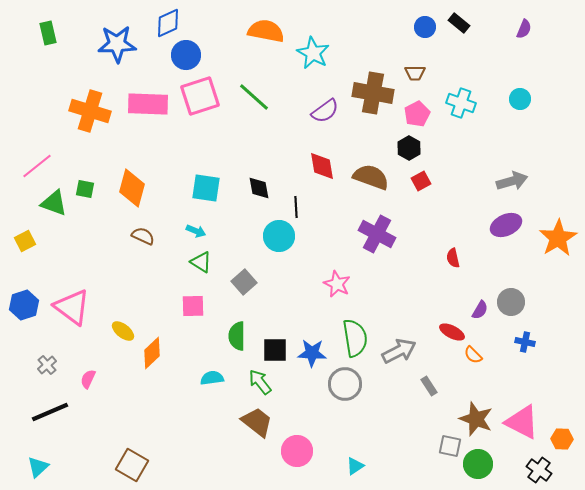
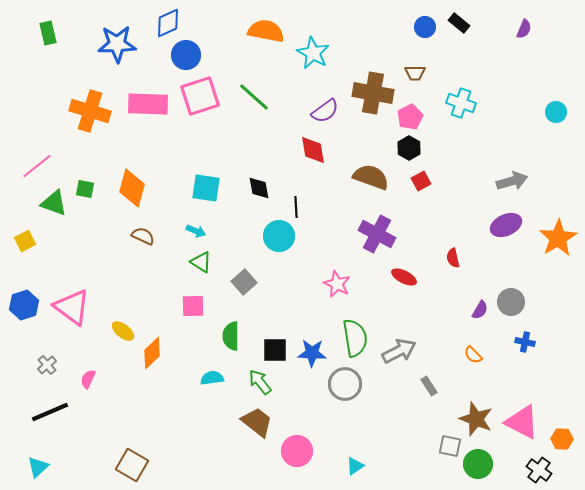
cyan circle at (520, 99): moved 36 px right, 13 px down
pink pentagon at (417, 114): moved 7 px left, 3 px down
red diamond at (322, 166): moved 9 px left, 16 px up
red ellipse at (452, 332): moved 48 px left, 55 px up
green semicircle at (237, 336): moved 6 px left
